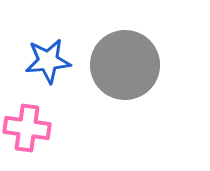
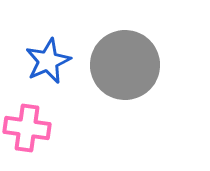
blue star: rotated 18 degrees counterclockwise
